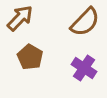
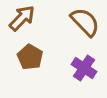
brown arrow: moved 2 px right
brown semicircle: rotated 88 degrees counterclockwise
